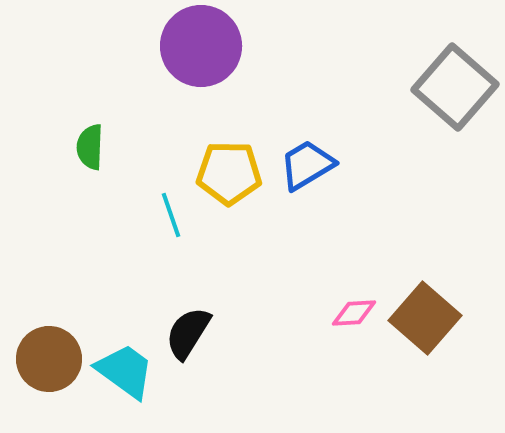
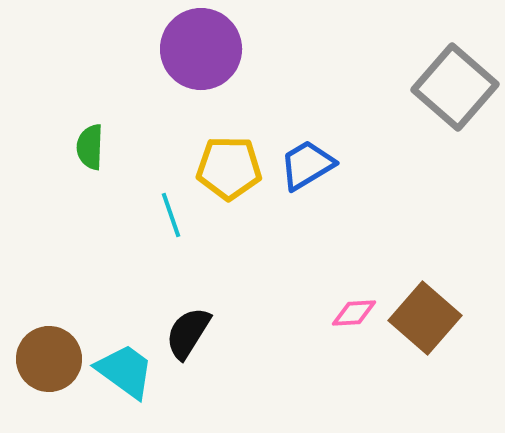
purple circle: moved 3 px down
yellow pentagon: moved 5 px up
